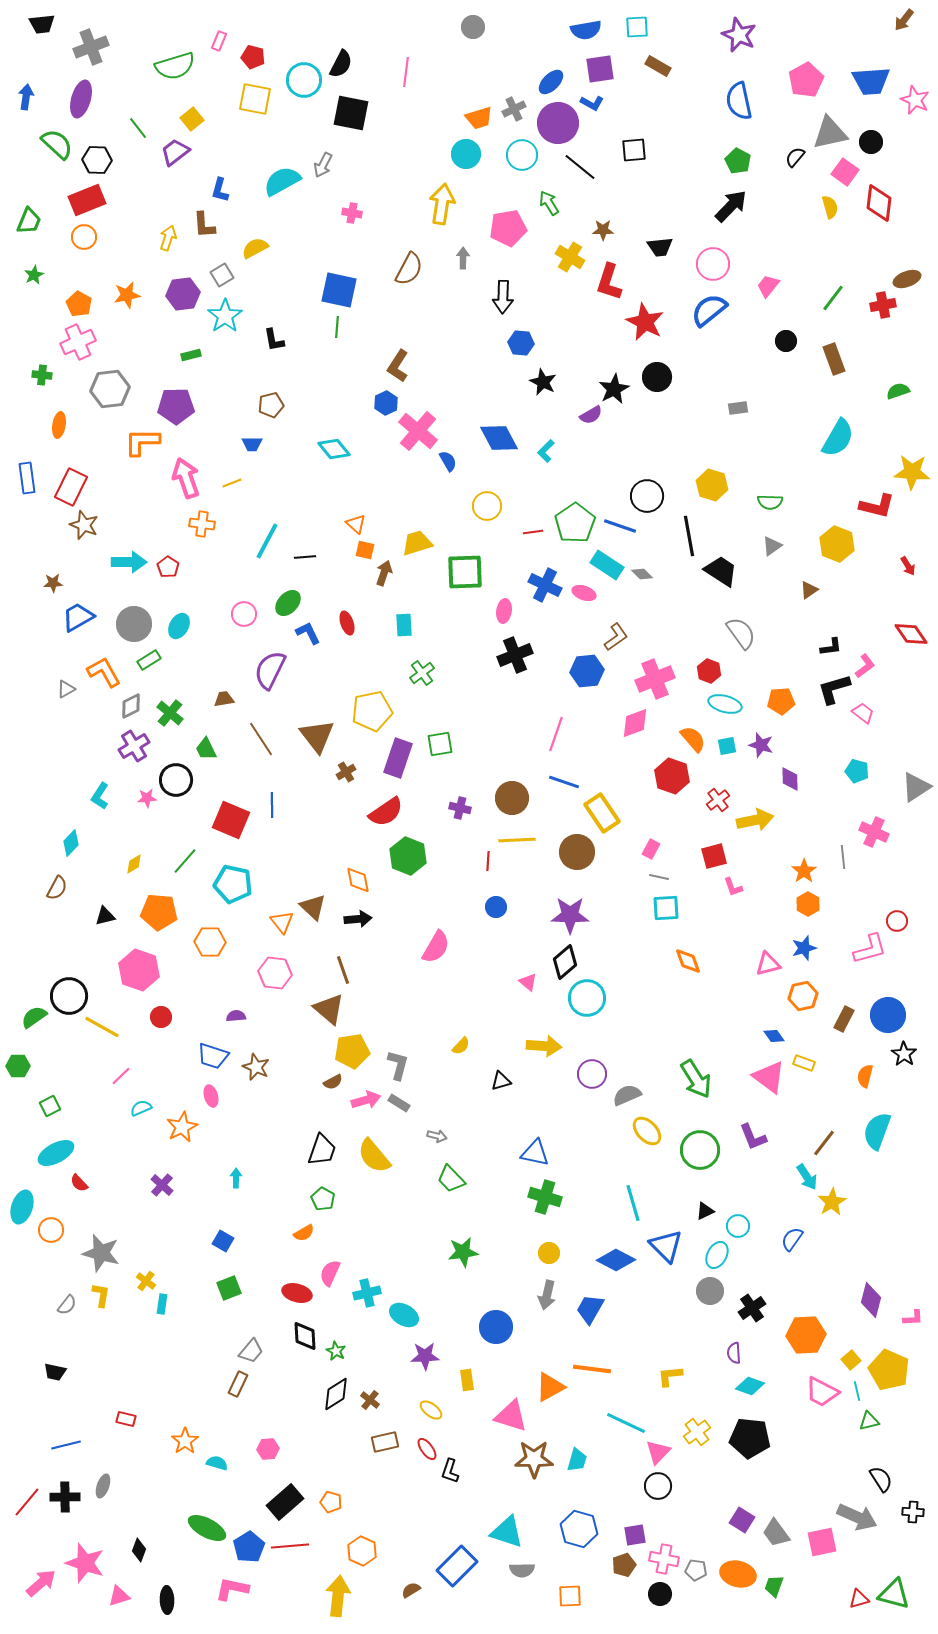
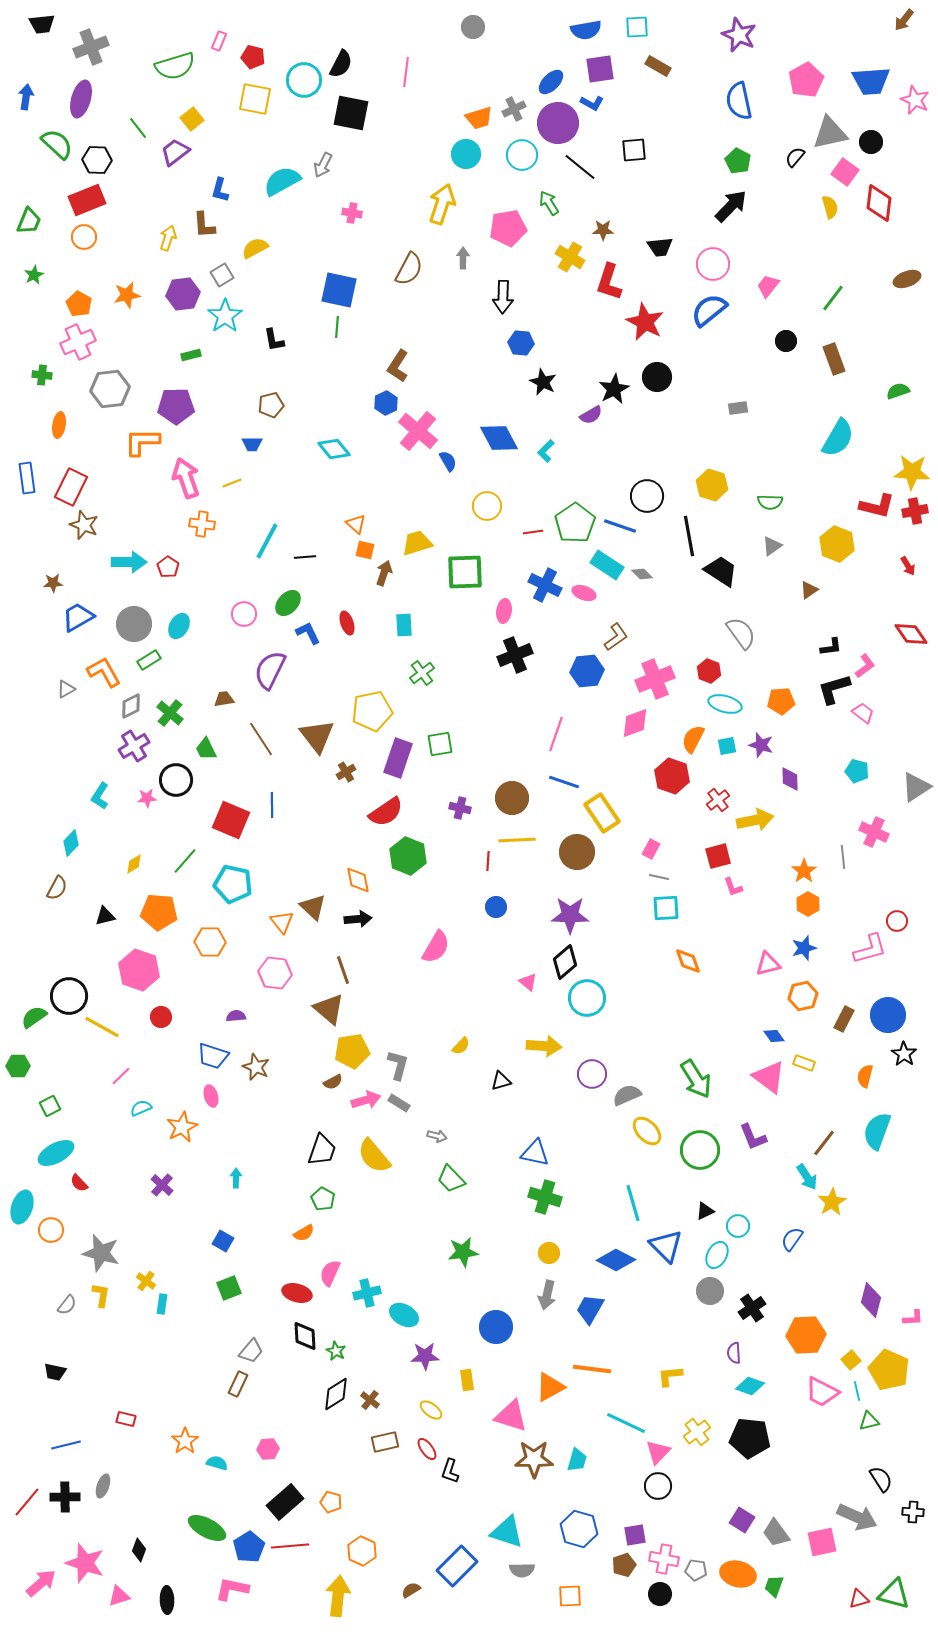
yellow arrow at (442, 204): rotated 9 degrees clockwise
red cross at (883, 305): moved 32 px right, 206 px down
orange semicircle at (693, 739): rotated 112 degrees counterclockwise
red square at (714, 856): moved 4 px right
